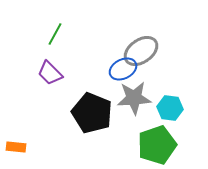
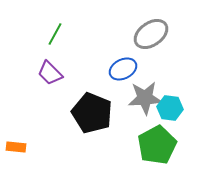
gray ellipse: moved 10 px right, 17 px up
gray star: moved 11 px right
green pentagon: rotated 9 degrees counterclockwise
